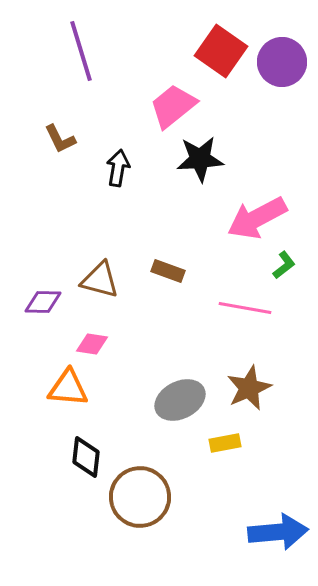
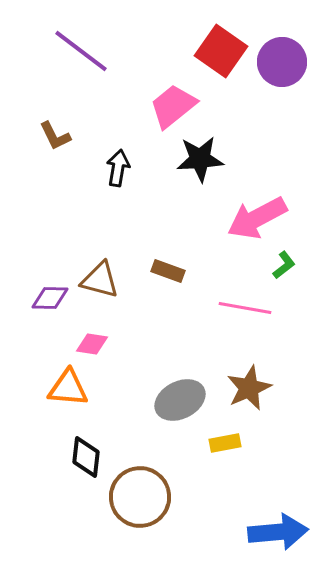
purple line: rotated 36 degrees counterclockwise
brown L-shape: moved 5 px left, 3 px up
purple diamond: moved 7 px right, 4 px up
